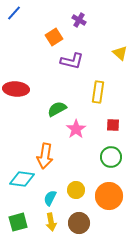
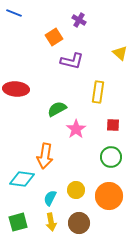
blue line: rotated 70 degrees clockwise
